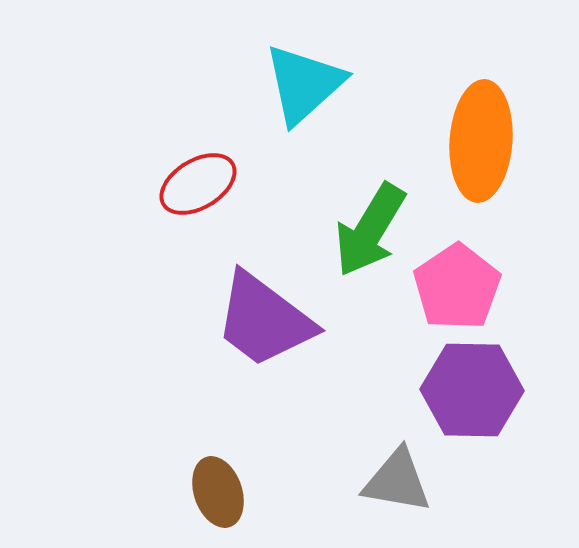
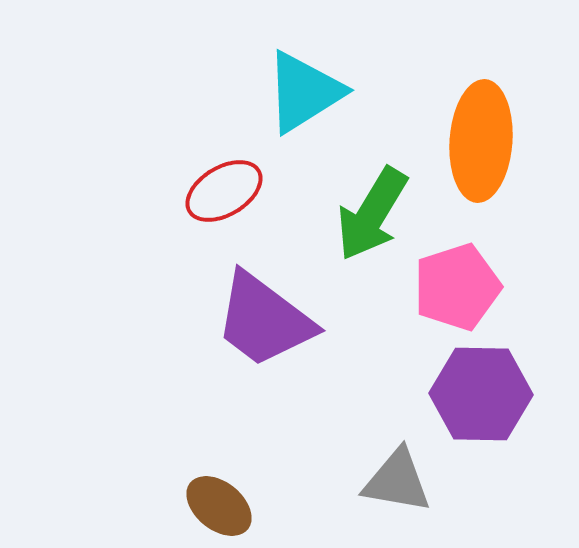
cyan triangle: moved 8 px down; rotated 10 degrees clockwise
red ellipse: moved 26 px right, 7 px down
green arrow: moved 2 px right, 16 px up
pink pentagon: rotated 16 degrees clockwise
purple hexagon: moved 9 px right, 4 px down
brown ellipse: moved 1 px right, 14 px down; rotated 32 degrees counterclockwise
